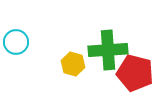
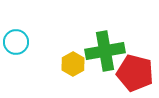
green cross: moved 3 px left, 1 px down; rotated 6 degrees counterclockwise
yellow hexagon: rotated 15 degrees clockwise
